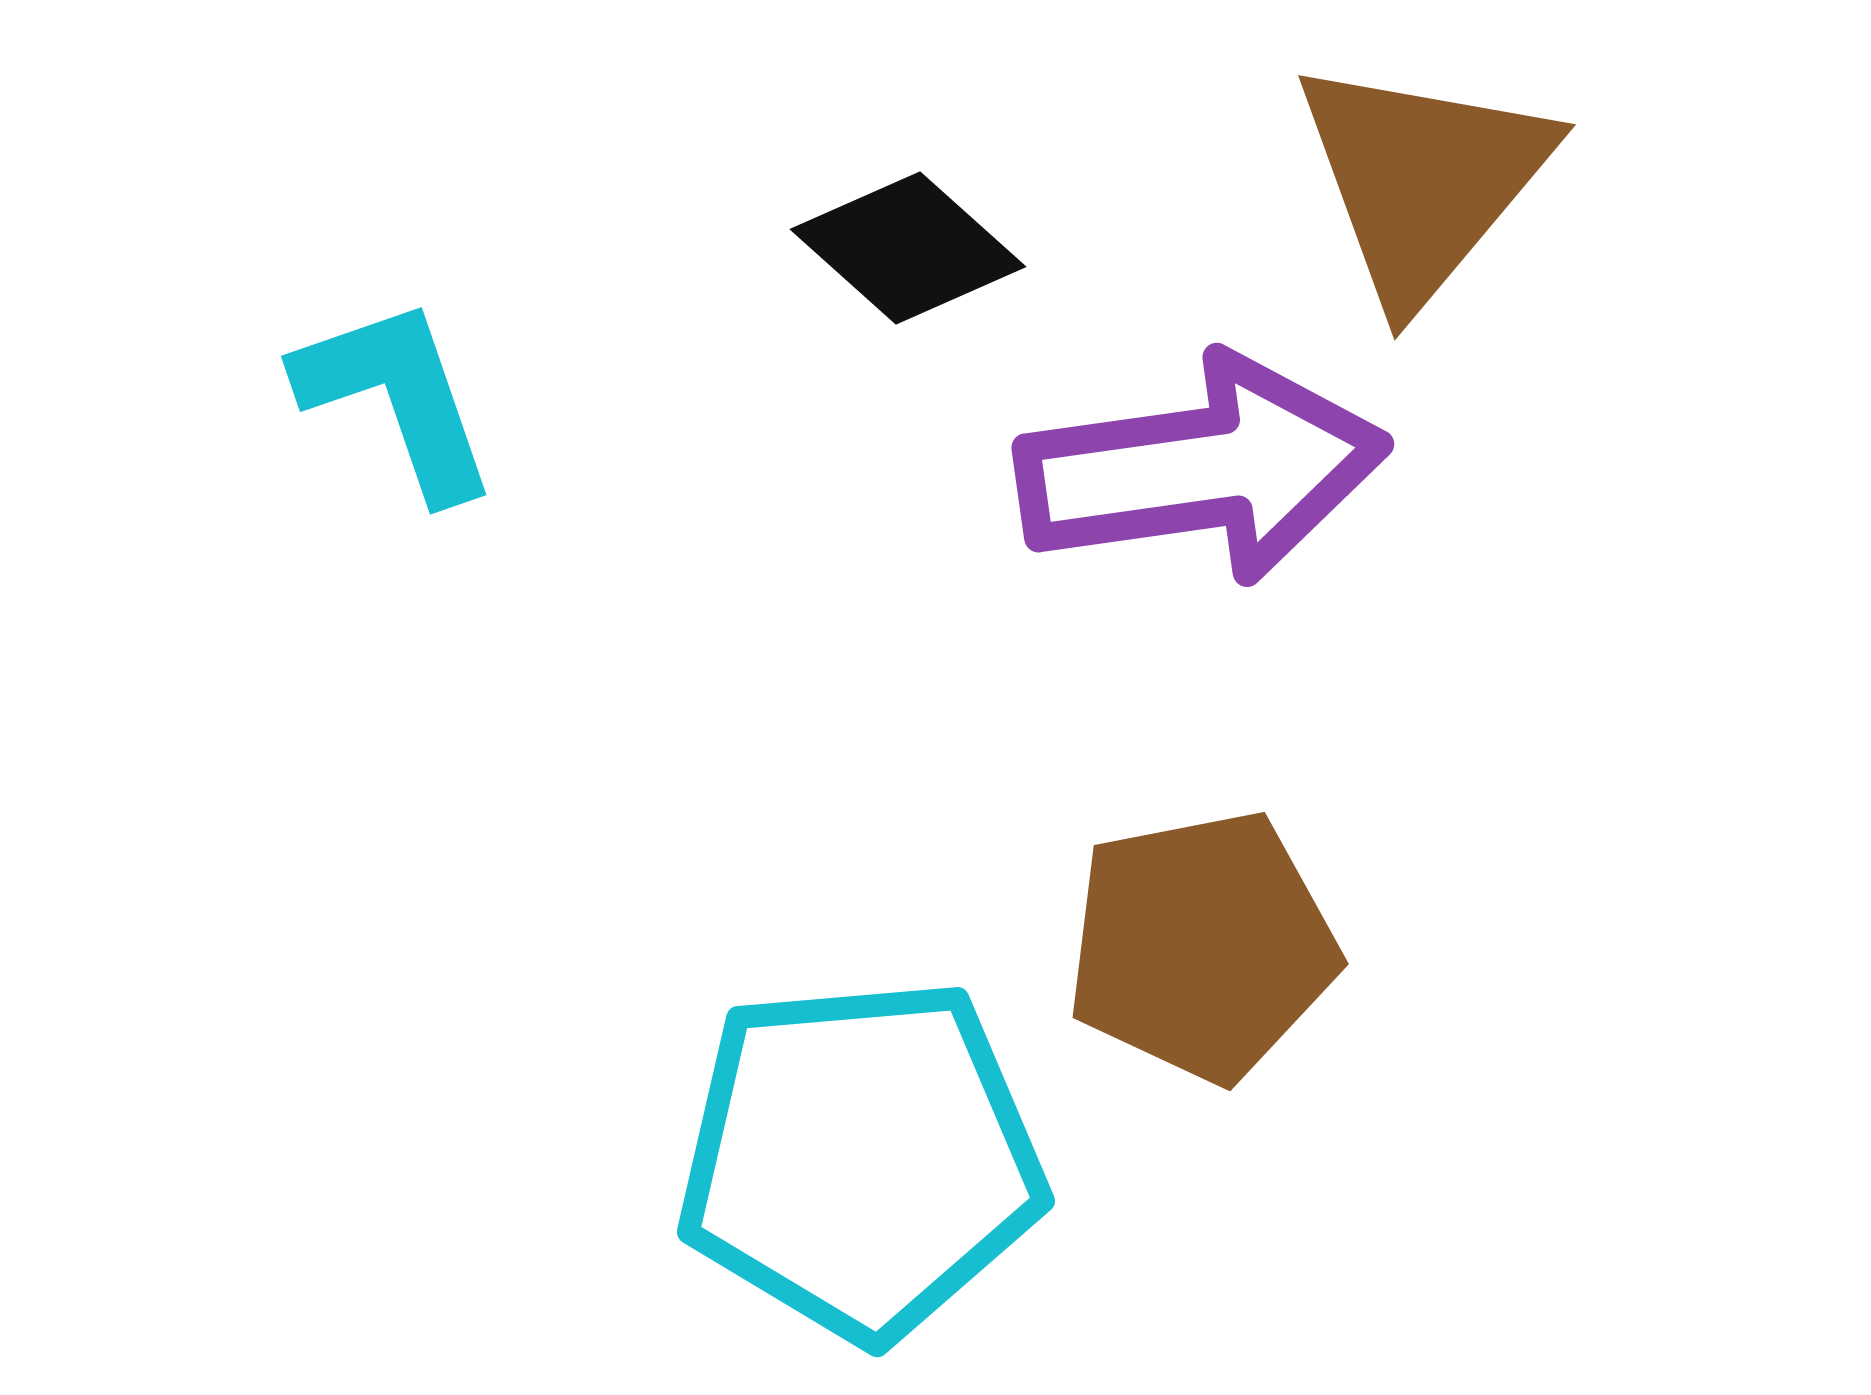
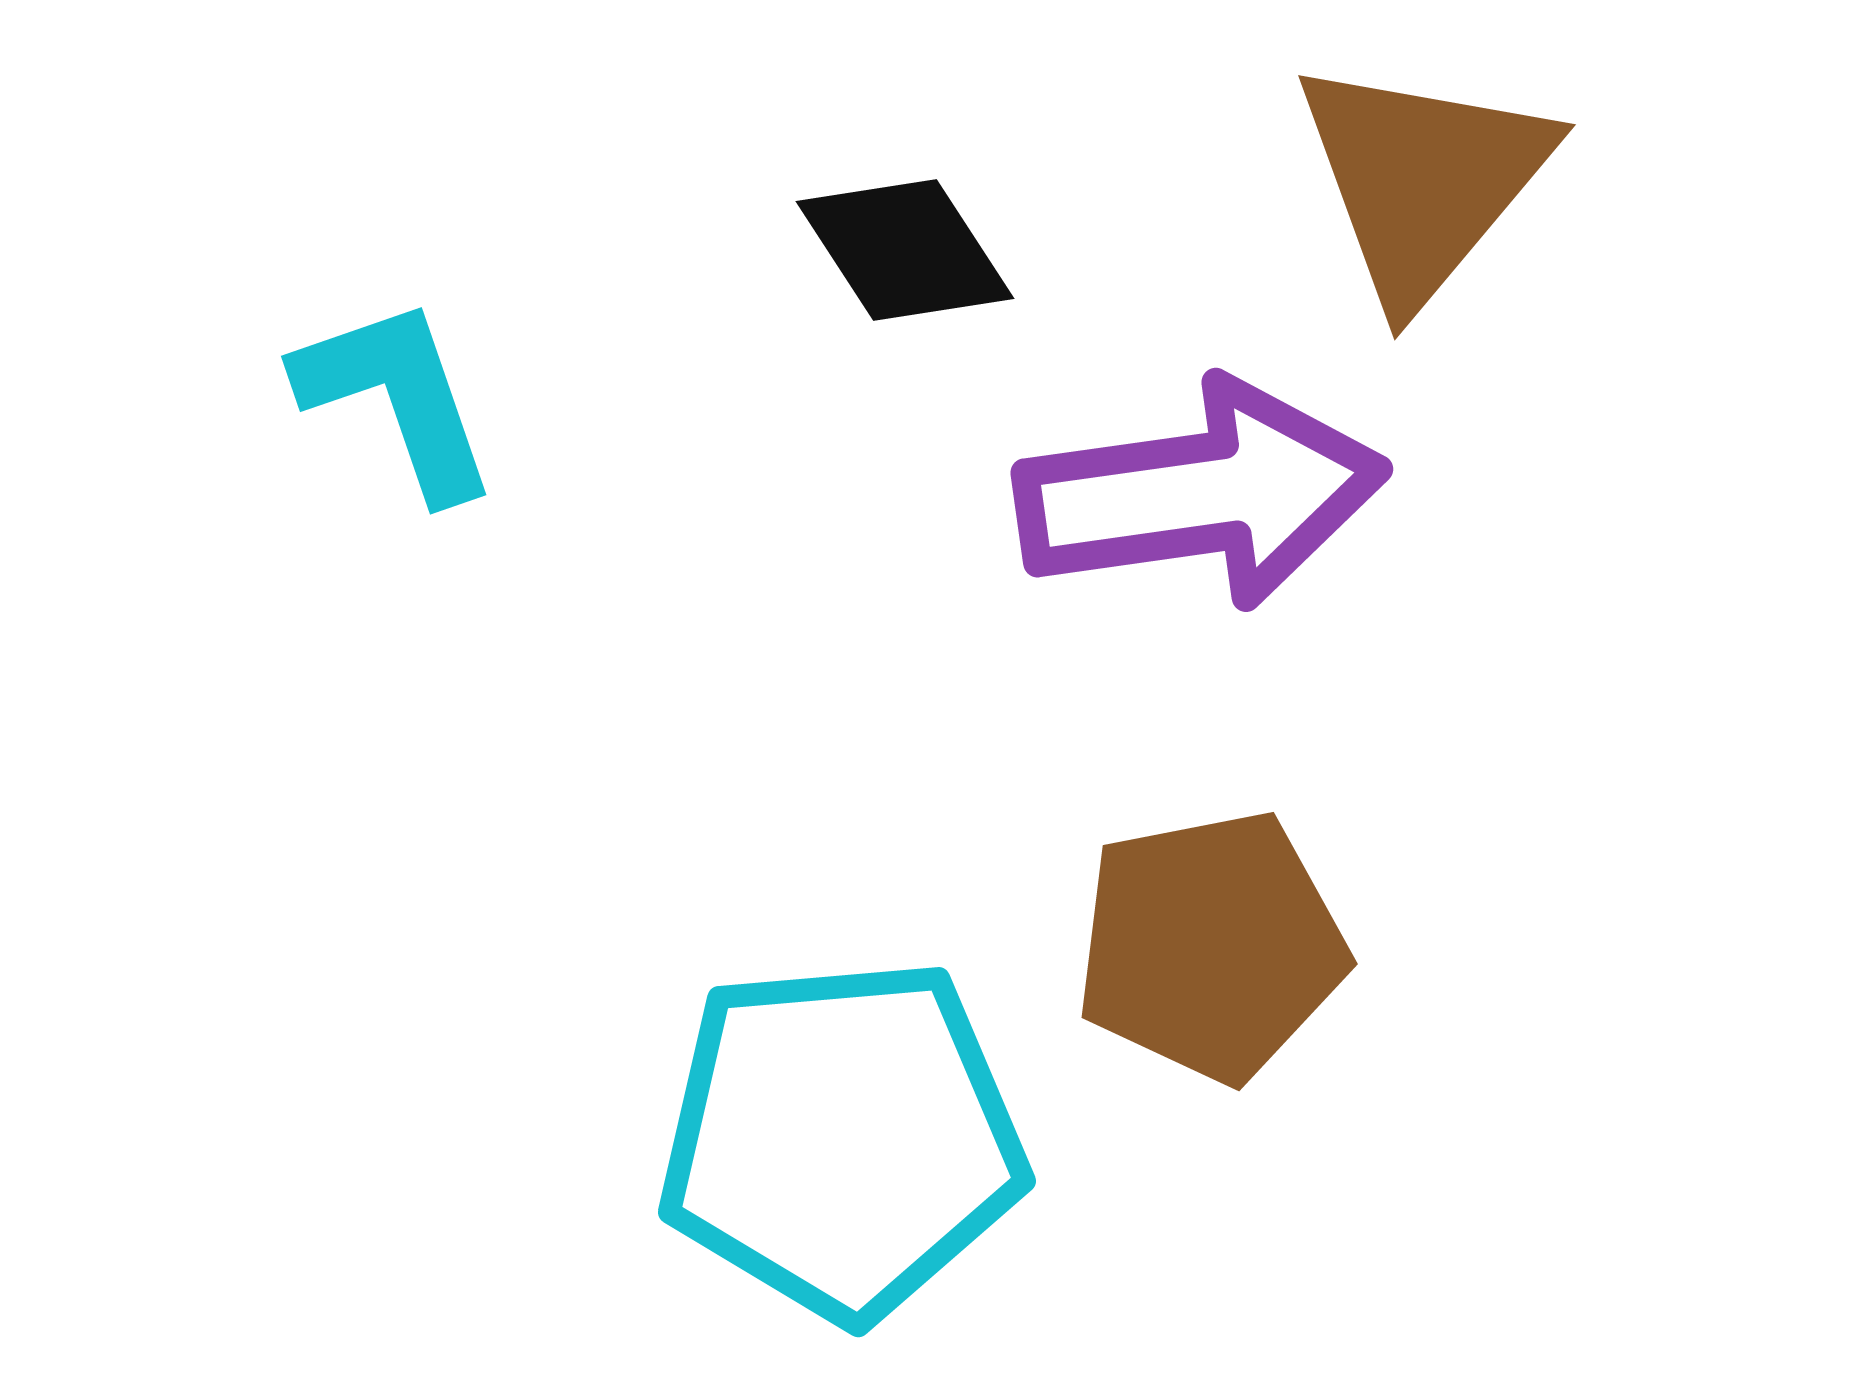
black diamond: moved 3 px left, 2 px down; rotated 15 degrees clockwise
purple arrow: moved 1 px left, 25 px down
brown pentagon: moved 9 px right
cyan pentagon: moved 19 px left, 20 px up
